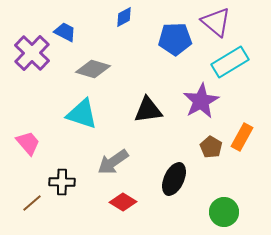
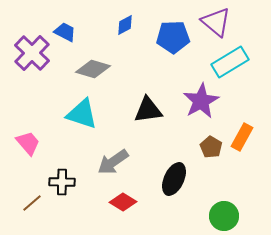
blue diamond: moved 1 px right, 8 px down
blue pentagon: moved 2 px left, 2 px up
green circle: moved 4 px down
